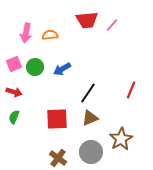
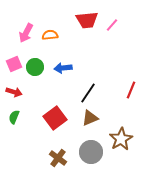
pink arrow: rotated 18 degrees clockwise
blue arrow: moved 1 px right, 1 px up; rotated 24 degrees clockwise
red square: moved 2 px left, 1 px up; rotated 35 degrees counterclockwise
